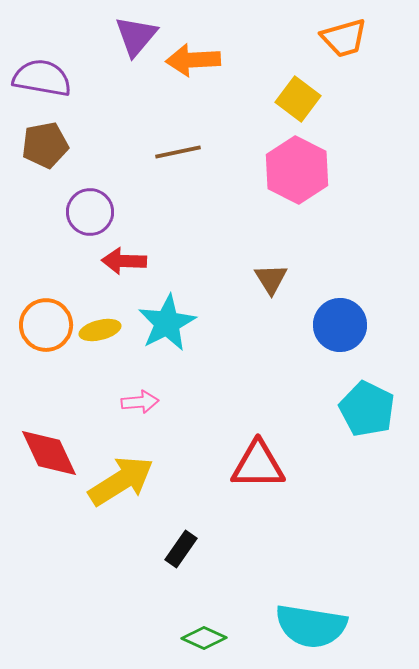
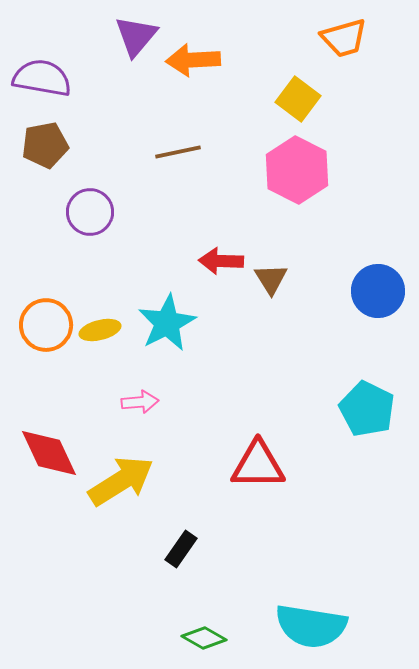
red arrow: moved 97 px right
blue circle: moved 38 px right, 34 px up
green diamond: rotated 6 degrees clockwise
